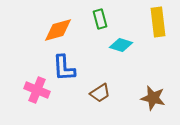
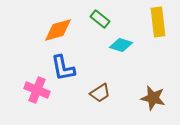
green rectangle: rotated 36 degrees counterclockwise
blue L-shape: moved 1 px left; rotated 8 degrees counterclockwise
